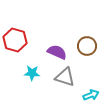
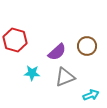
purple semicircle: rotated 114 degrees clockwise
gray triangle: rotated 40 degrees counterclockwise
